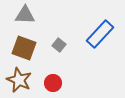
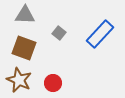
gray square: moved 12 px up
